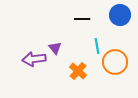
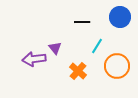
blue circle: moved 2 px down
black line: moved 3 px down
cyan line: rotated 42 degrees clockwise
orange circle: moved 2 px right, 4 px down
